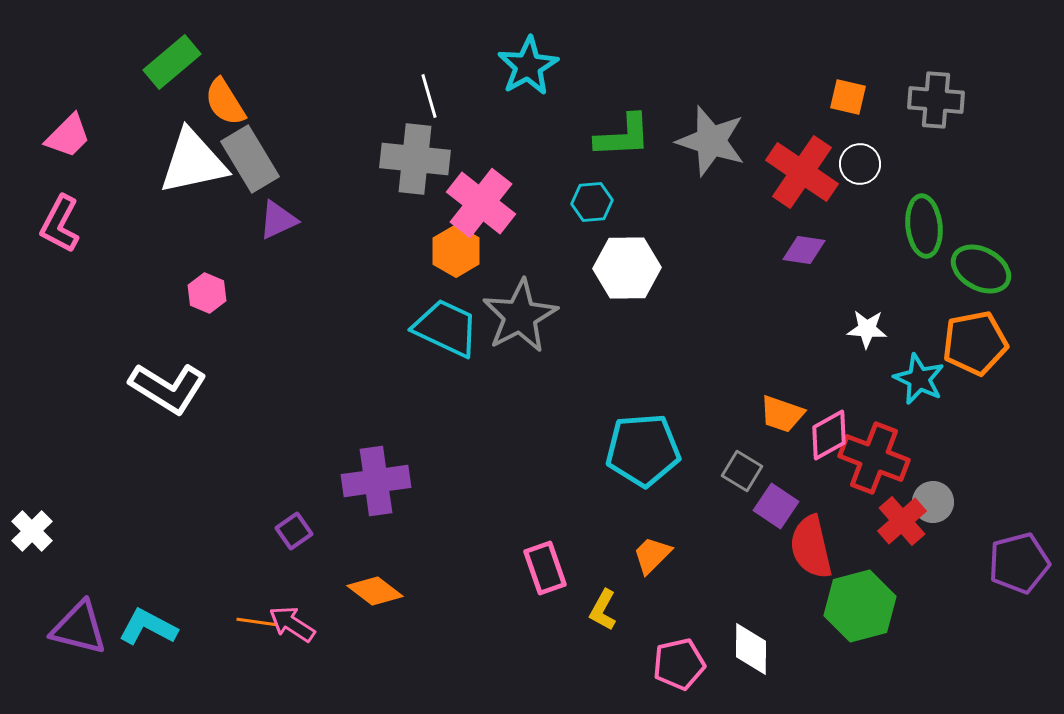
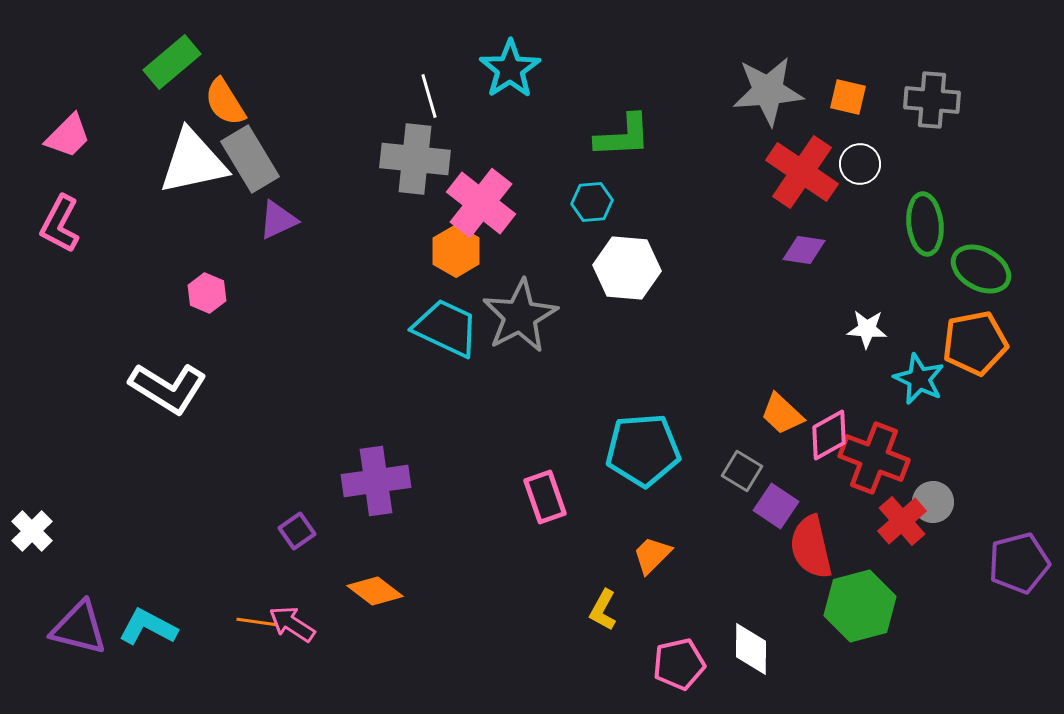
cyan star at (528, 66): moved 18 px left, 3 px down; rotated 4 degrees counterclockwise
gray cross at (936, 100): moved 4 px left
gray star at (711, 141): moved 57 px right, 50 px up; rotated 22 degrees counterclockwise
green ellipse at (924, 226): moved 1 px right, 2 px up
white hexagon at (627, 268): rotated 6 degrees clockwise
orange trapezoid at (782, 414): rotated 24 degrees clockwise
purple square at (294, 531): moved 3 px right
pink rectangle at (545, 568): moved 71 px up
